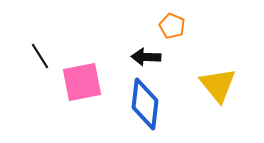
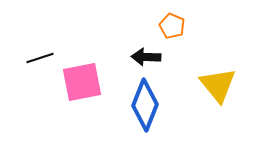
black line: moved 2 px down; rotated 76 degrees counterclockwise
blue diamond: moved 1 px down; rotated 15 degrees clockwise
